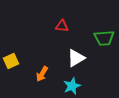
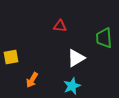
red triangle: moved 2 px left
green trapezoid: rotated 90 degrees clockwise
yellow square: moved 4 px up; rotated 14 degrees clockwise
orange arrow: moved 10 px left, 6 px down
